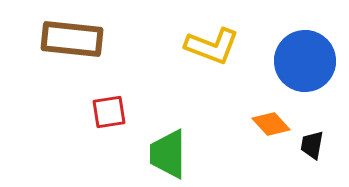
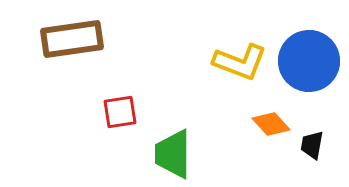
brown rectangle: rotated 14 degrees counterclockwise
yellow L-shape: moved 28 px right, 16 px down
blue circle: moved 4 px right
red square: moved 11 px right
green trapezoid: moved 5 px right
